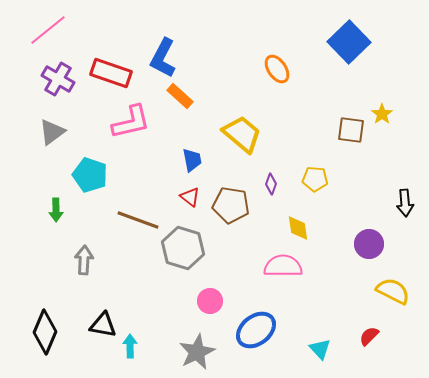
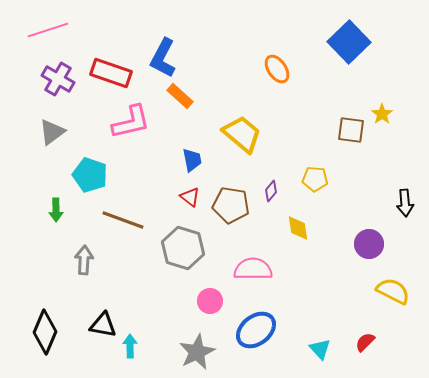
pink line: rotated 21 degrees clockwise
purple diamond: moved 7 px down; rotated 20 degrees clockwise
brown line: moved 15 px left
pink semicircle: moved 30 px left, 3 px down
red semicircle: moved 4 px left, 6 px down
